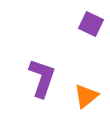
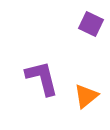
purple L-shape: rotated 33 degrees counterclockwise
